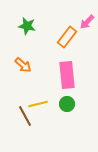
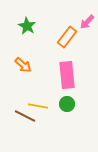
green star: rotated 18 degrees clockwise
yellow line: moved 2 px down; rotated 24 degrees clockwise
brown line: rotated 35 degrees counterclockwise
